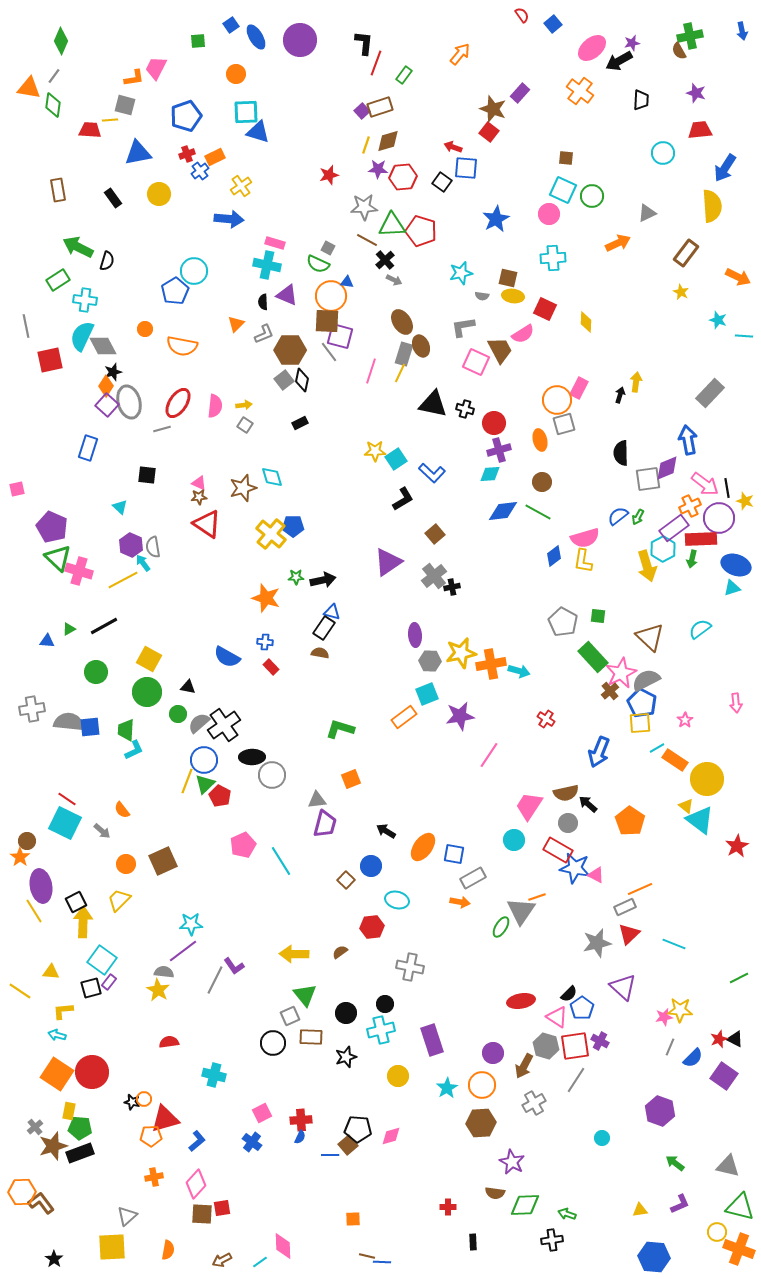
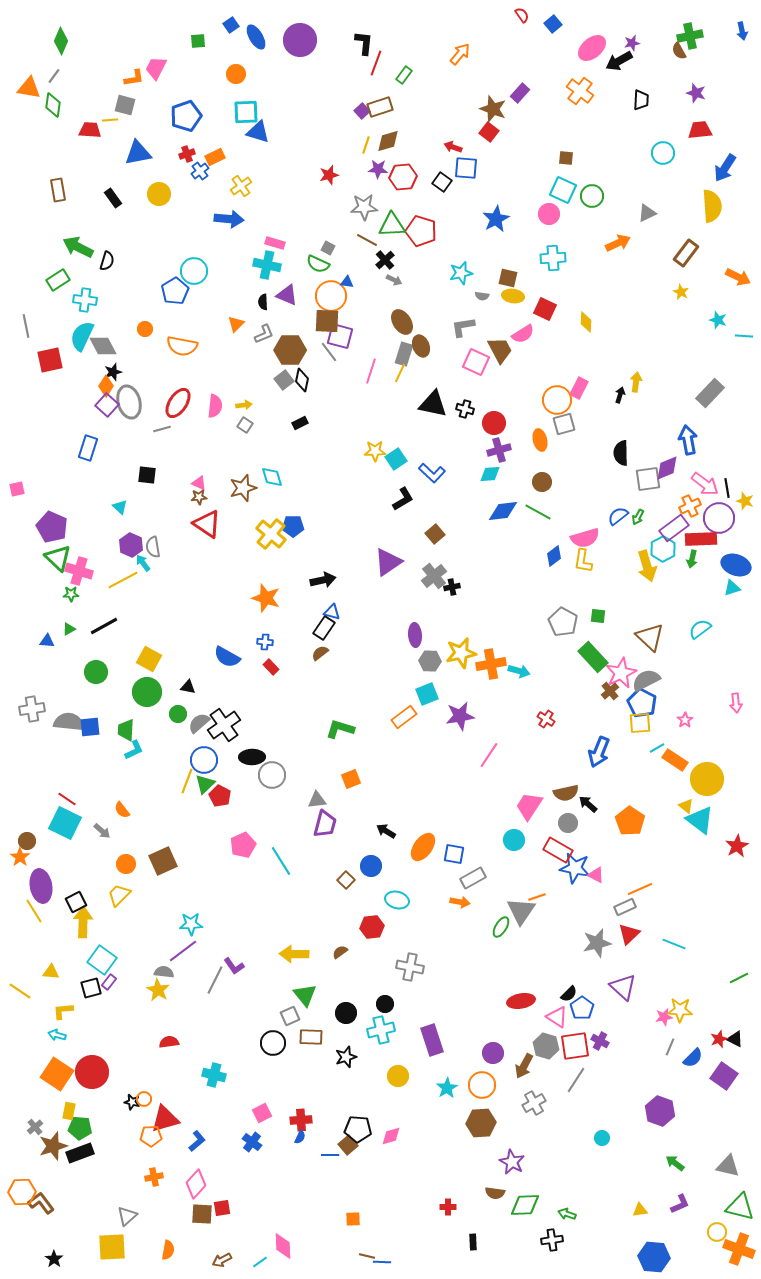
green star at (296, 577): moved 225 px left, 17 px down
brown semicircle at (320, 653): rotated 48 degrees counterclockwise
yellow trapezoid at (119, 900): moved 5 px up
